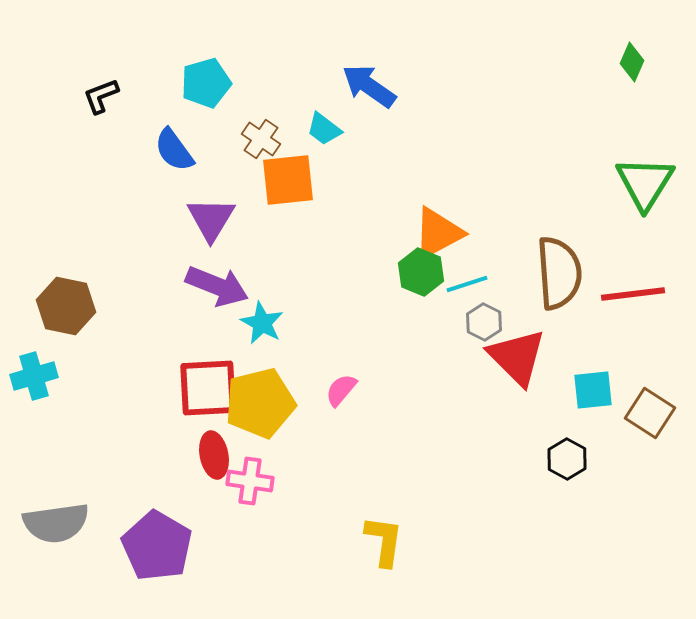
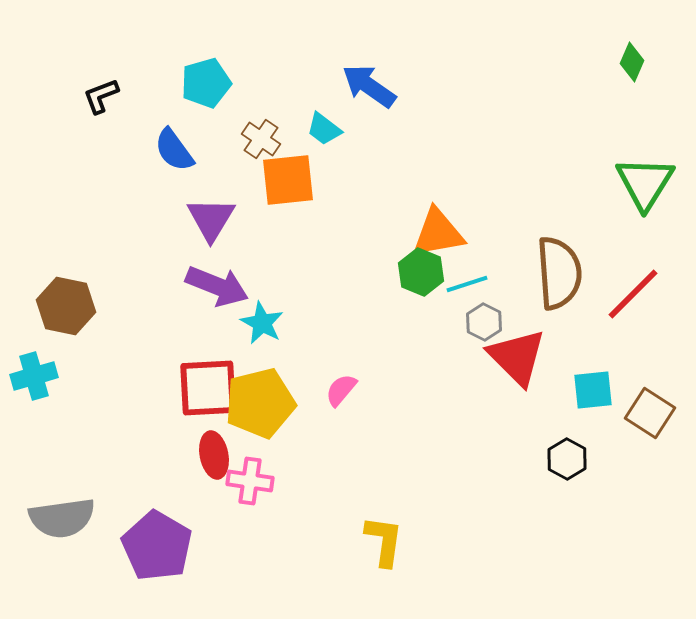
orange triangle: rotated 18 degrees clockwise
red line: rotated 38 degrees counterclockwise
gray semicircle: moved 6 px right, 5 px up
